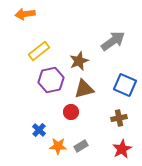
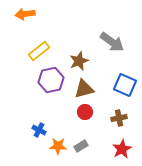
gray arrow: moved 1 px left, 1 px down; rotated 70 degrees clockwise
red circle: moved 14 px right
blue cross: rotated 16 degrees counterclockwise
